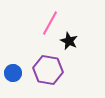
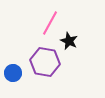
purple hexagon: moved 3 px left, 8 px up
